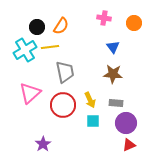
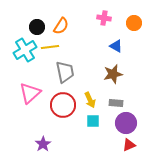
blue triangle: moved 3 px right, 1 px up; rotated 24 degrees counterclockwise
brown star: rotated 18 degrees counterclockwise
